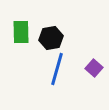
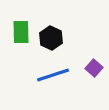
black hexagon: rotated 25 degrees counterclockwise
blue line: moved 4 px left, 6 px down; rotated 56 degrees clockwise
